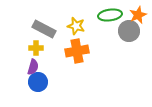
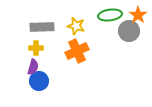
orange star: rotated 12 degrees counterclockwise
gray rectangle: moved 2 px left, 2 px up; rotated 30 degrees counterclockwise
orange cross: rotated 15 degrees counterclockwise
blue circle: moved 1 px right, 1 px up
